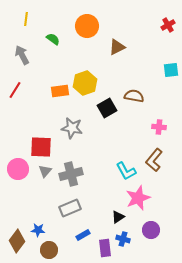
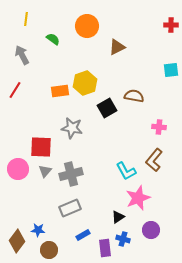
red cross: moved 3 px right; rotated 32 degrees clockwise
